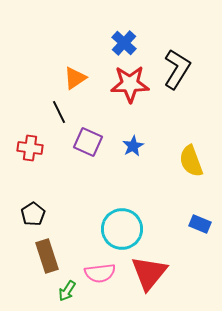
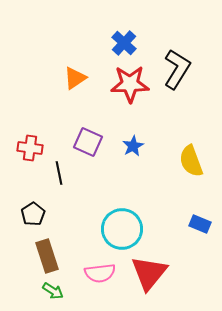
black line: moved 61 px down; rotated 15 degrees clockwise
green arrow: moved 14 px left; rotated 90 degrees counterclockwise
